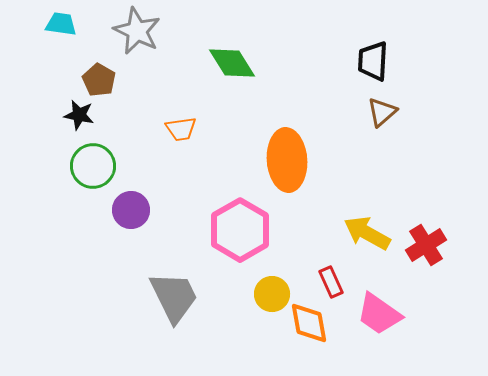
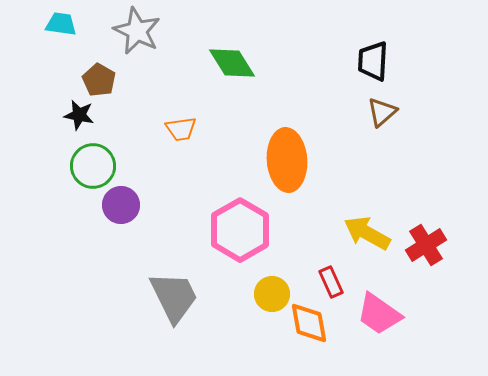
purple circle: moved 10 px left, 5 px up
